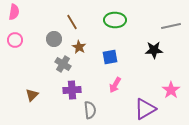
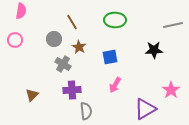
pink semicircle: moved 7 px right, 1 px up
gray line: moved 2 px right, 1 px up
gray semicircle: moved 4 px left, 1 px down
